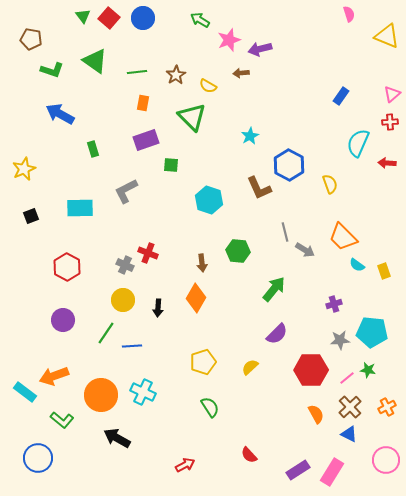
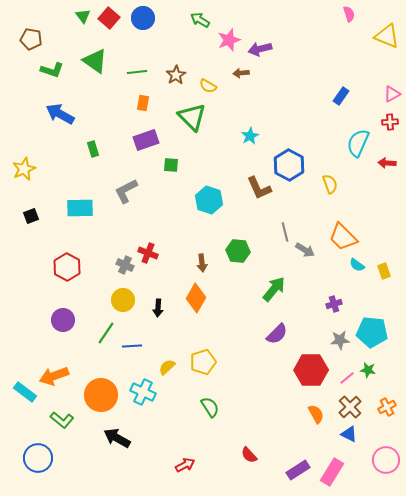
pink triangle at (392, 94): rotated 12 degrees clockwise
yellow semicircle at (250, 367): moved 83 px left
